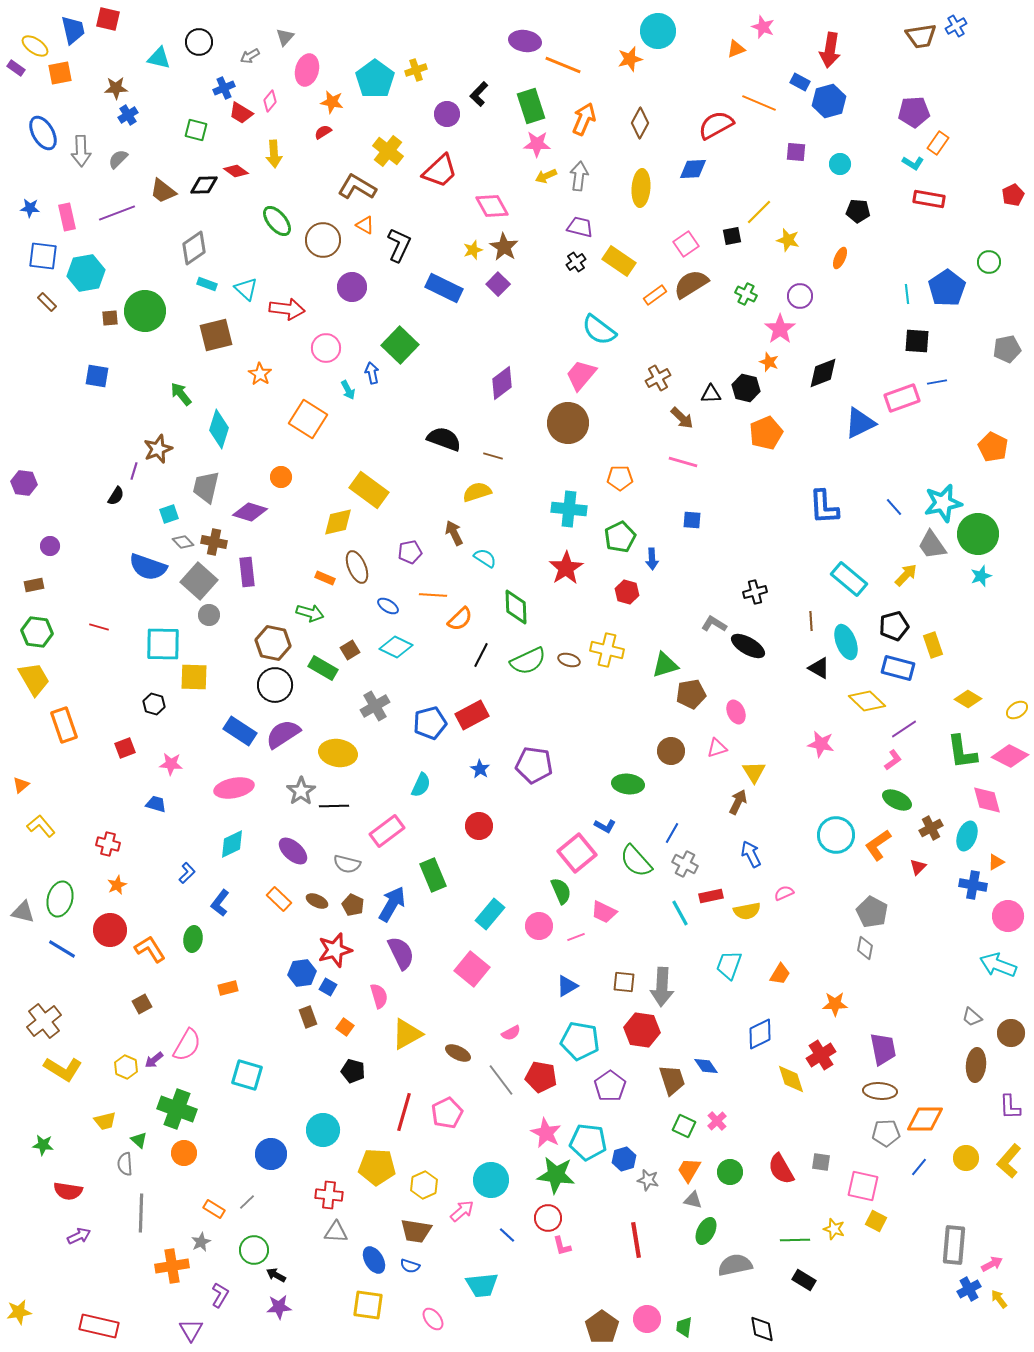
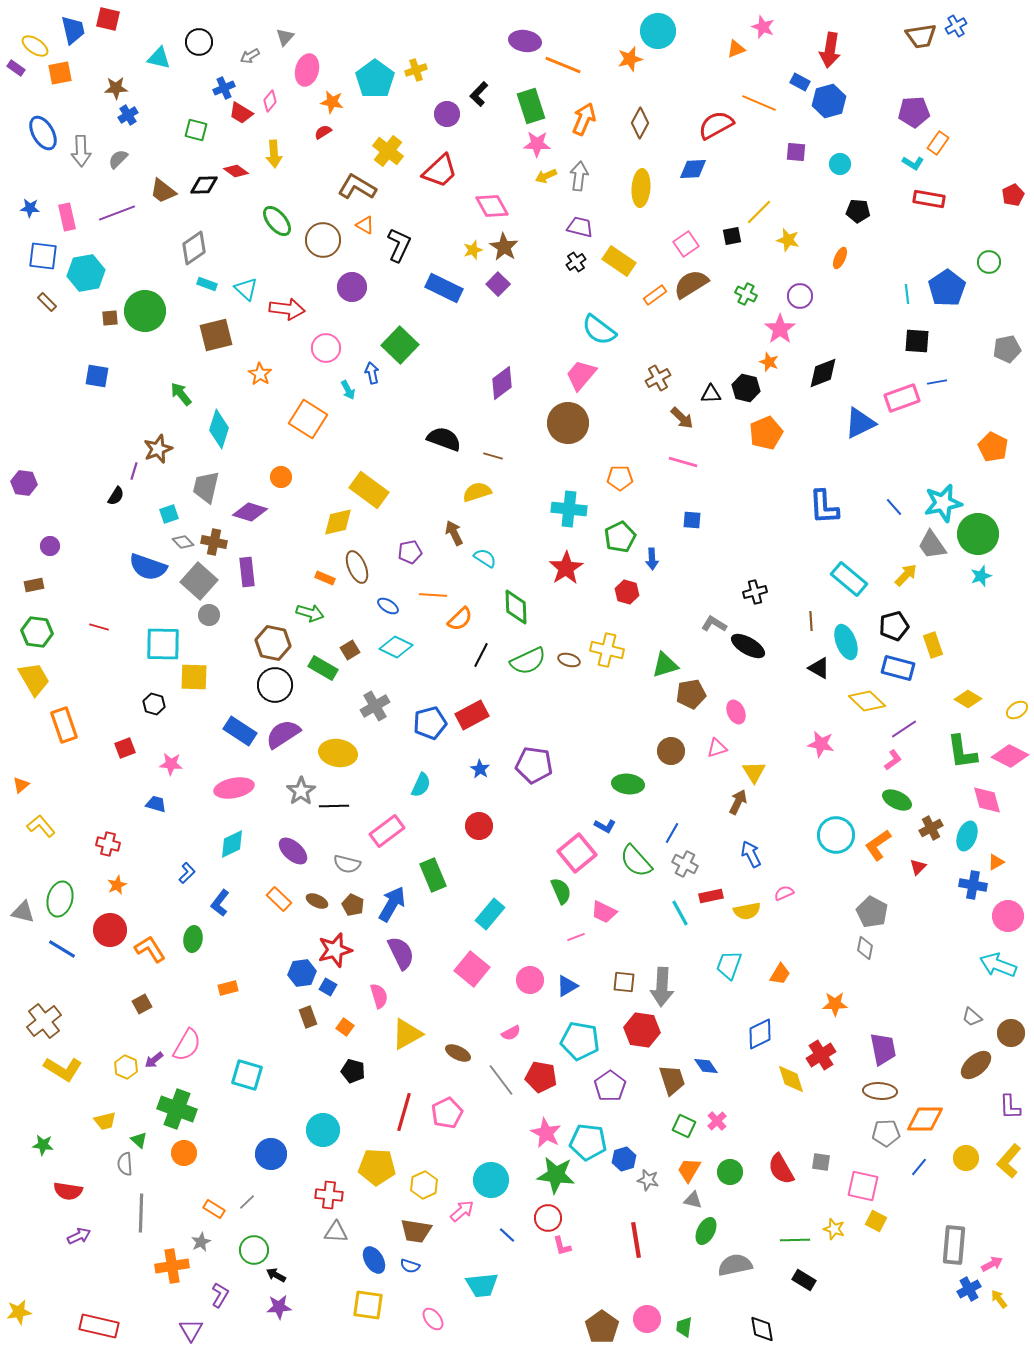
pink circle at (539, 926): moved 9 px left, 54 px down
brown ellipse at (976, 1065): rotated 44 degrees clockwise
